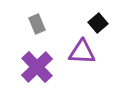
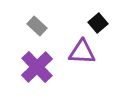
gray rectangle: moved 2 px down; rotated 24 degrees counterclockwise
